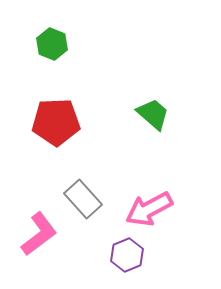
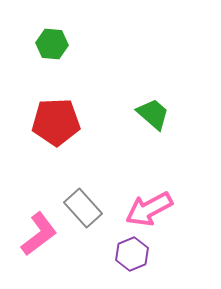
green hexagon: rotated 16 degrees counterclockwise
gray rectangle: moved 9 px down
purple hexagon: moved 5 px right, 1 px up
